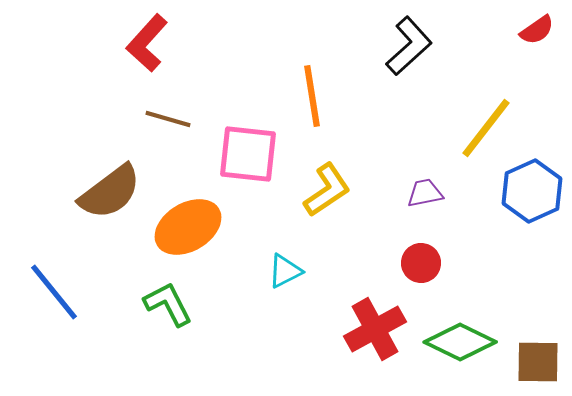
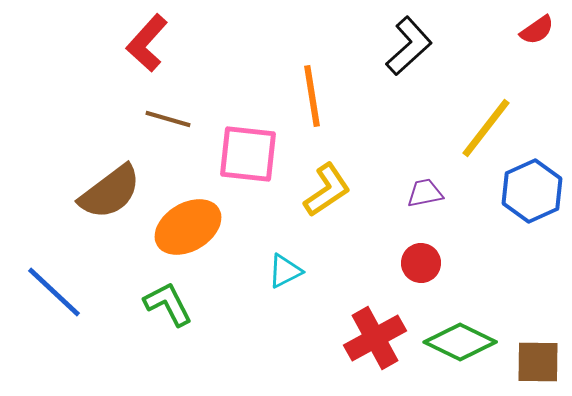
blue line: rotated 8 degrees counterclockwise
red cross: moved 9 px down
